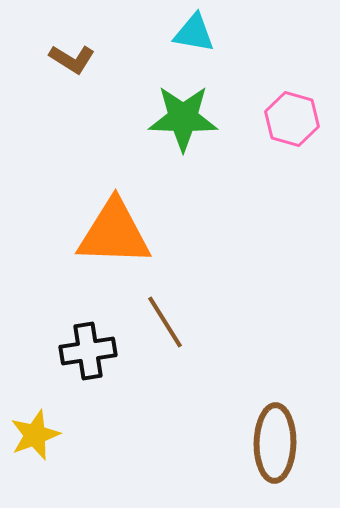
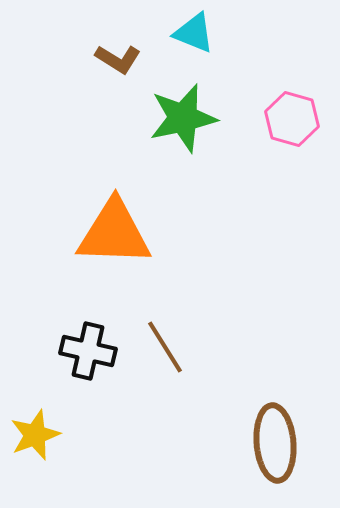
cyan triangle: rotated 12 degrees clockwise
brown L-shape: moved 46 px right
green star: rotated 14 degrees counterclockwise
brown line: moved 25 px down
black cross: rotated 22 degrees clockwise
brown ellipse: rotated 6 degrees counterclockwise
